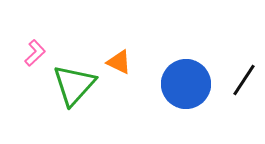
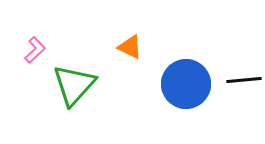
pink L-shape: moved 3 px up
orange triangle: moved 11 px right, 15 px up
black line: rotated 52 degrees clockwise
